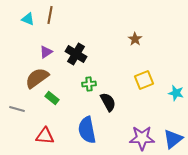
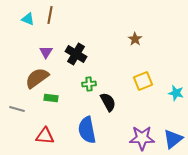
purple triangle: rotated 24 degrees counterclockwise
yellow square: moved 1 px left, 1 px down
green rectangle: moved 1 px left; rotated 32 degrees counterclockwise
